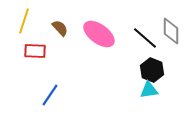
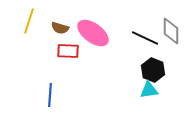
yellow line: moved 5 px right
brown semicircle: rotated 150 degrees clockwise
pink ellipse: moved 6 px left, 1 px up
black line: rotated 16 degrees counterclockwise
red rectangle: moved 33 px right
black hexagon: moved 1 px right
blue line: rotated 30 degrees counterclockwise
